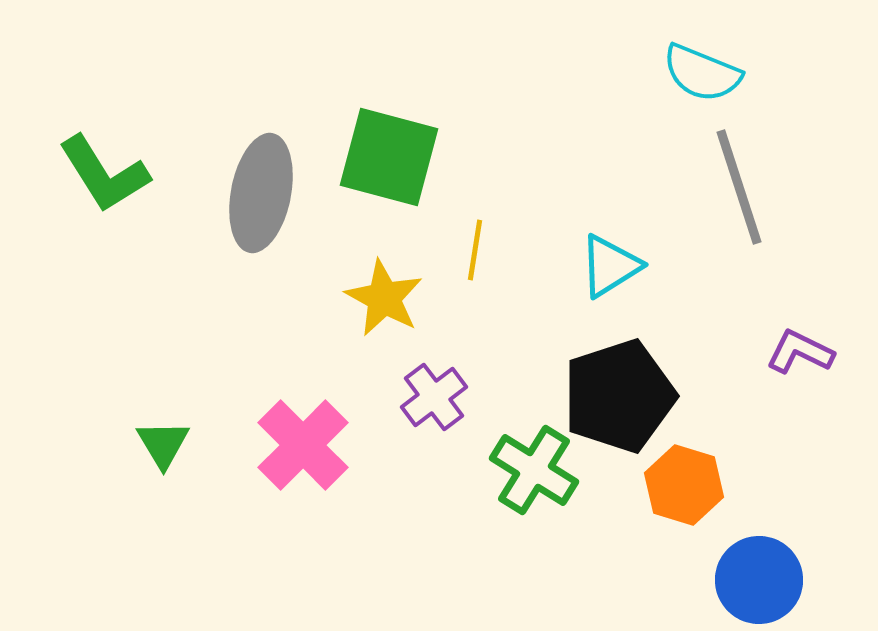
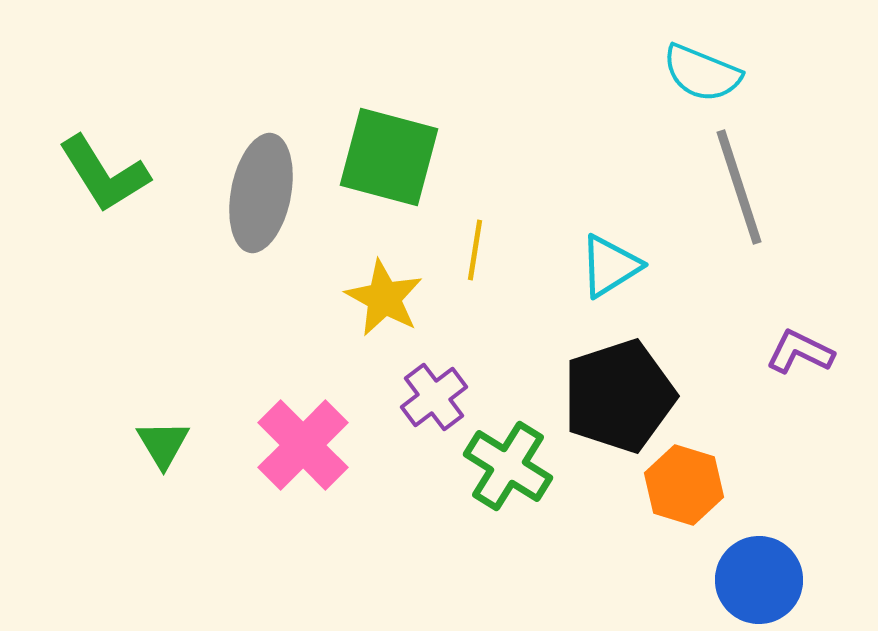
green cross: moved 26 px left, 4 px up
